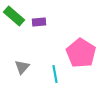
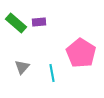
green rectangle: moved 2 px right, 7 px down
cyan line: moved 3 px left, 1 px up
